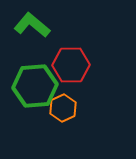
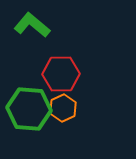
red hexagon: moved 10 px left, 9 px down
green hexagon: moved 6 px left, 23 px down; rotated 9 degrees clockwise
